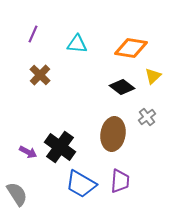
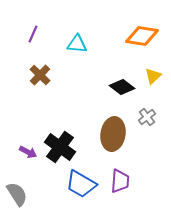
orange diamond: moved 11 px right, 12 px up
